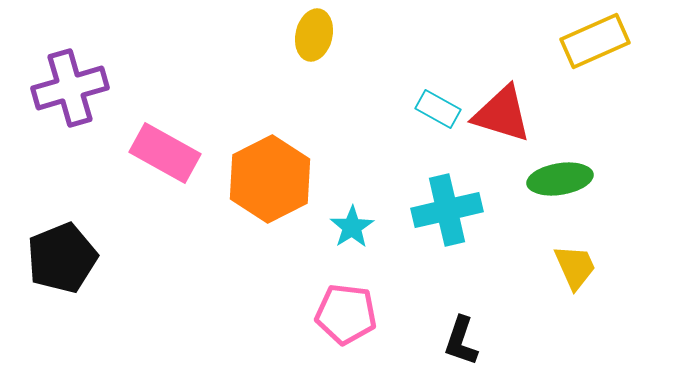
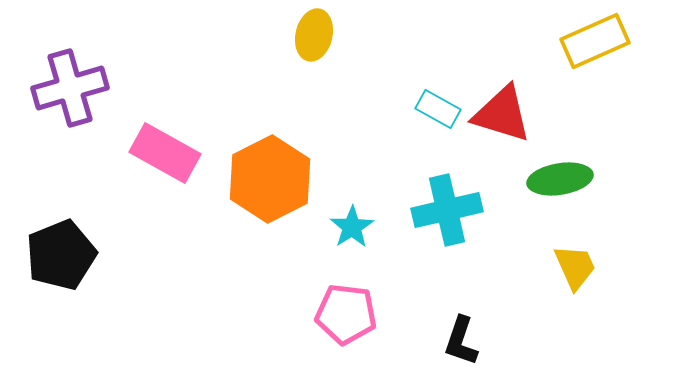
black pentagon: moved 1 px left, 3 px up
